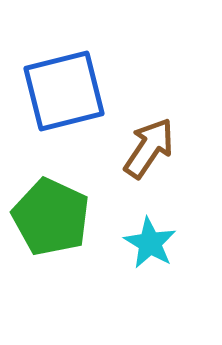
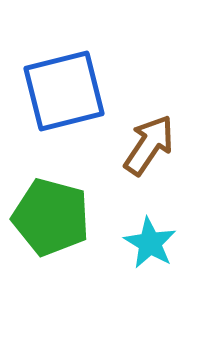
brown arrow: moved 3 px up
green pentagon: rotated 10 degrees counterclockwise
